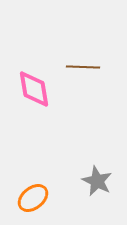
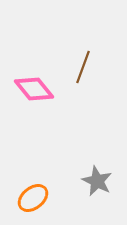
brown line: rotated 72 degrees counterclockwise
pink diamond: rotated 30 degrees counterclockwise
